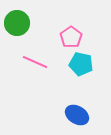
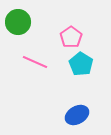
green circle: moved 1 px right, 1 px up
cyan pentagon: rotated 20 degrees clockwise
blue ellipse: rotated 60 degrees counterclockwise
